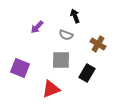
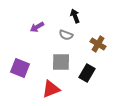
purple arrow: rotated 16 degrees clockwise
gray square: moved 2 px down
